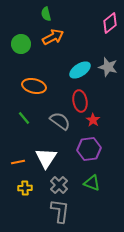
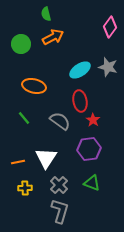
pink diamond: moved 4 px down; rotated 15 degrees counterclockwise
gray L-shape: rotated 10 degrees clockwise
